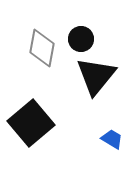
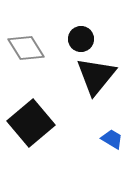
gray diamond: moved 16 px left; rotated 42 degrees counterclockwise
